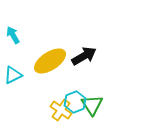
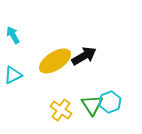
yellow ellipse: moved 5 px right
cyan hexagon: moved 35 px right
